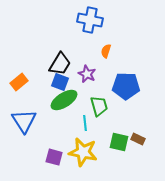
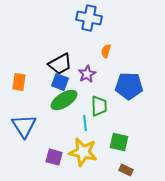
blue cross: moved 1 px left, 2 px up
black trapezoid: rotated 30 degrees clockwise
purple star: rotated 18 degrees clockwise
orange rectangle: rotated 42 degrees counterclockwise
blue pentagon: moved 3 px right
green trapezoid: rotated 15 degrees clockwise
blue triangle: moved 5 px down
brown rectangle: moved 12 px left, 31 px down
